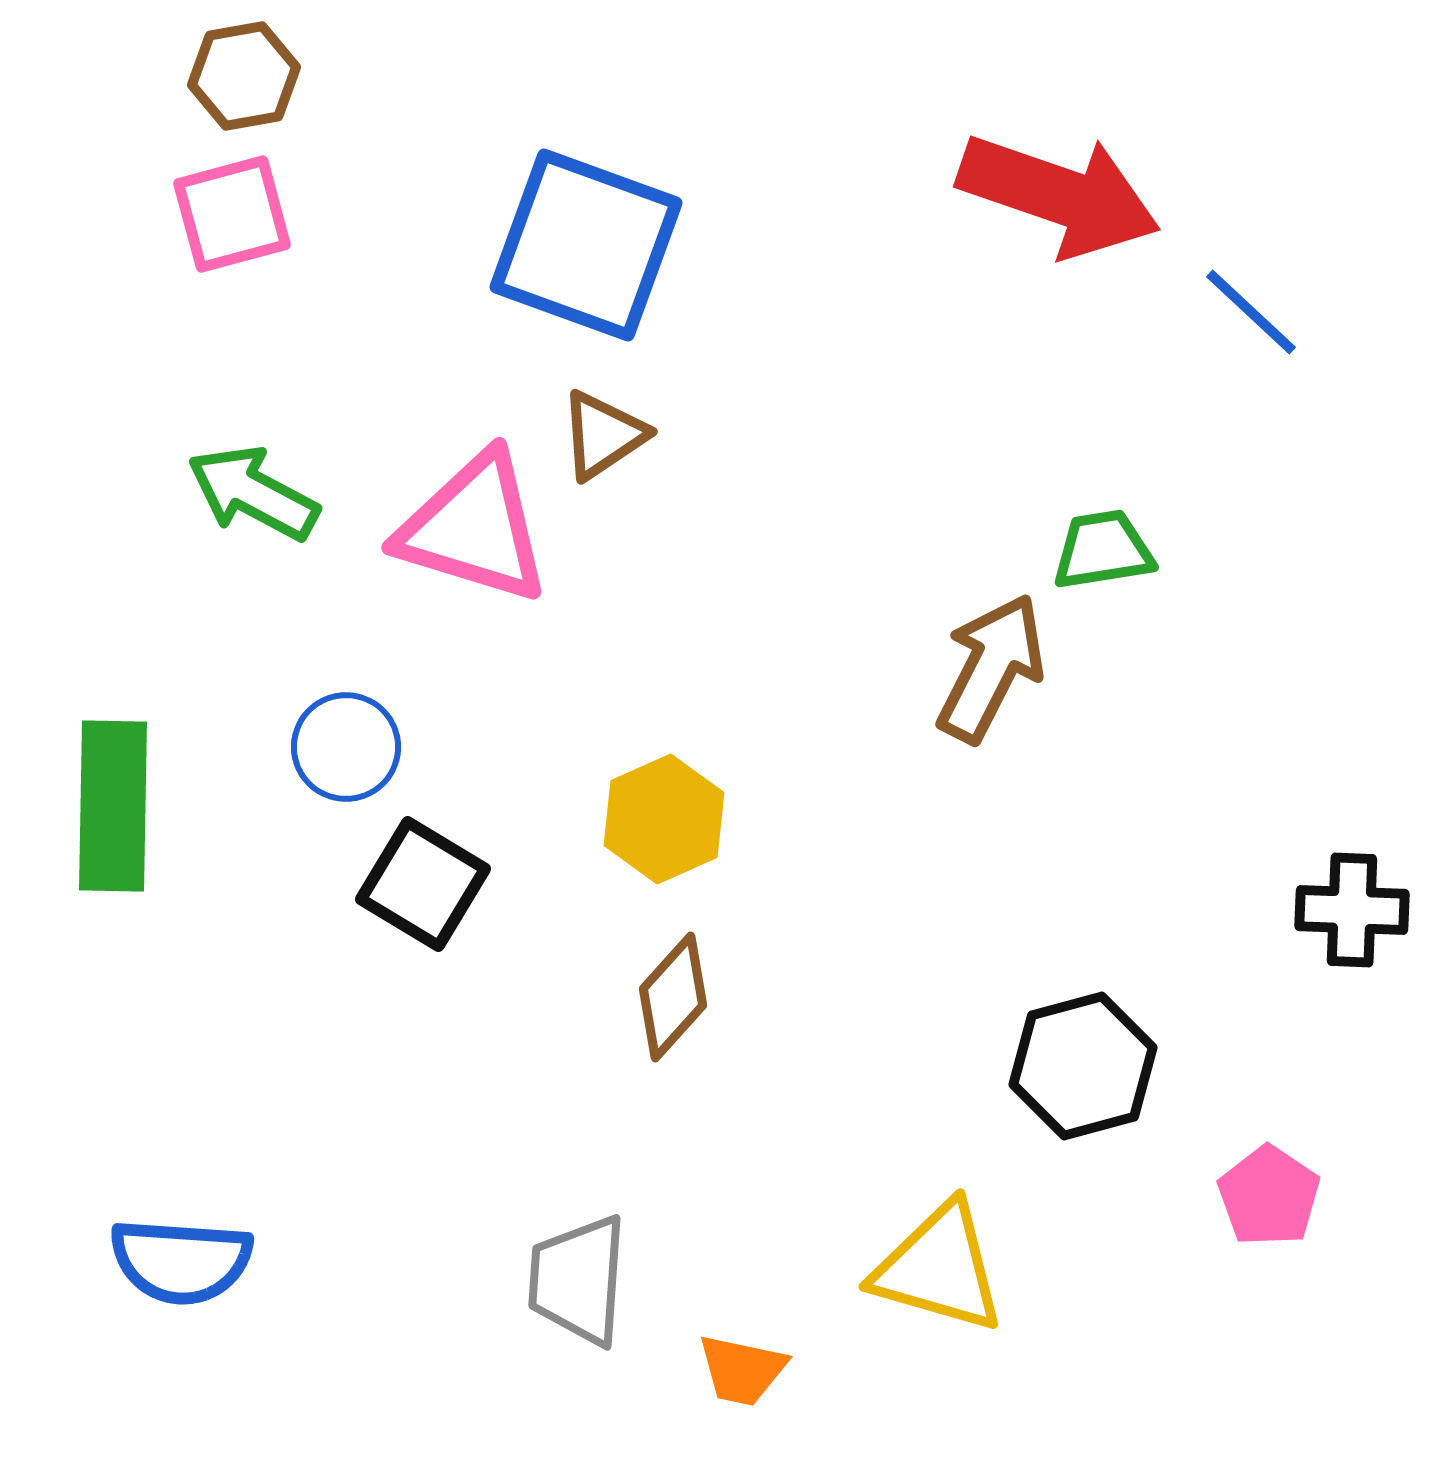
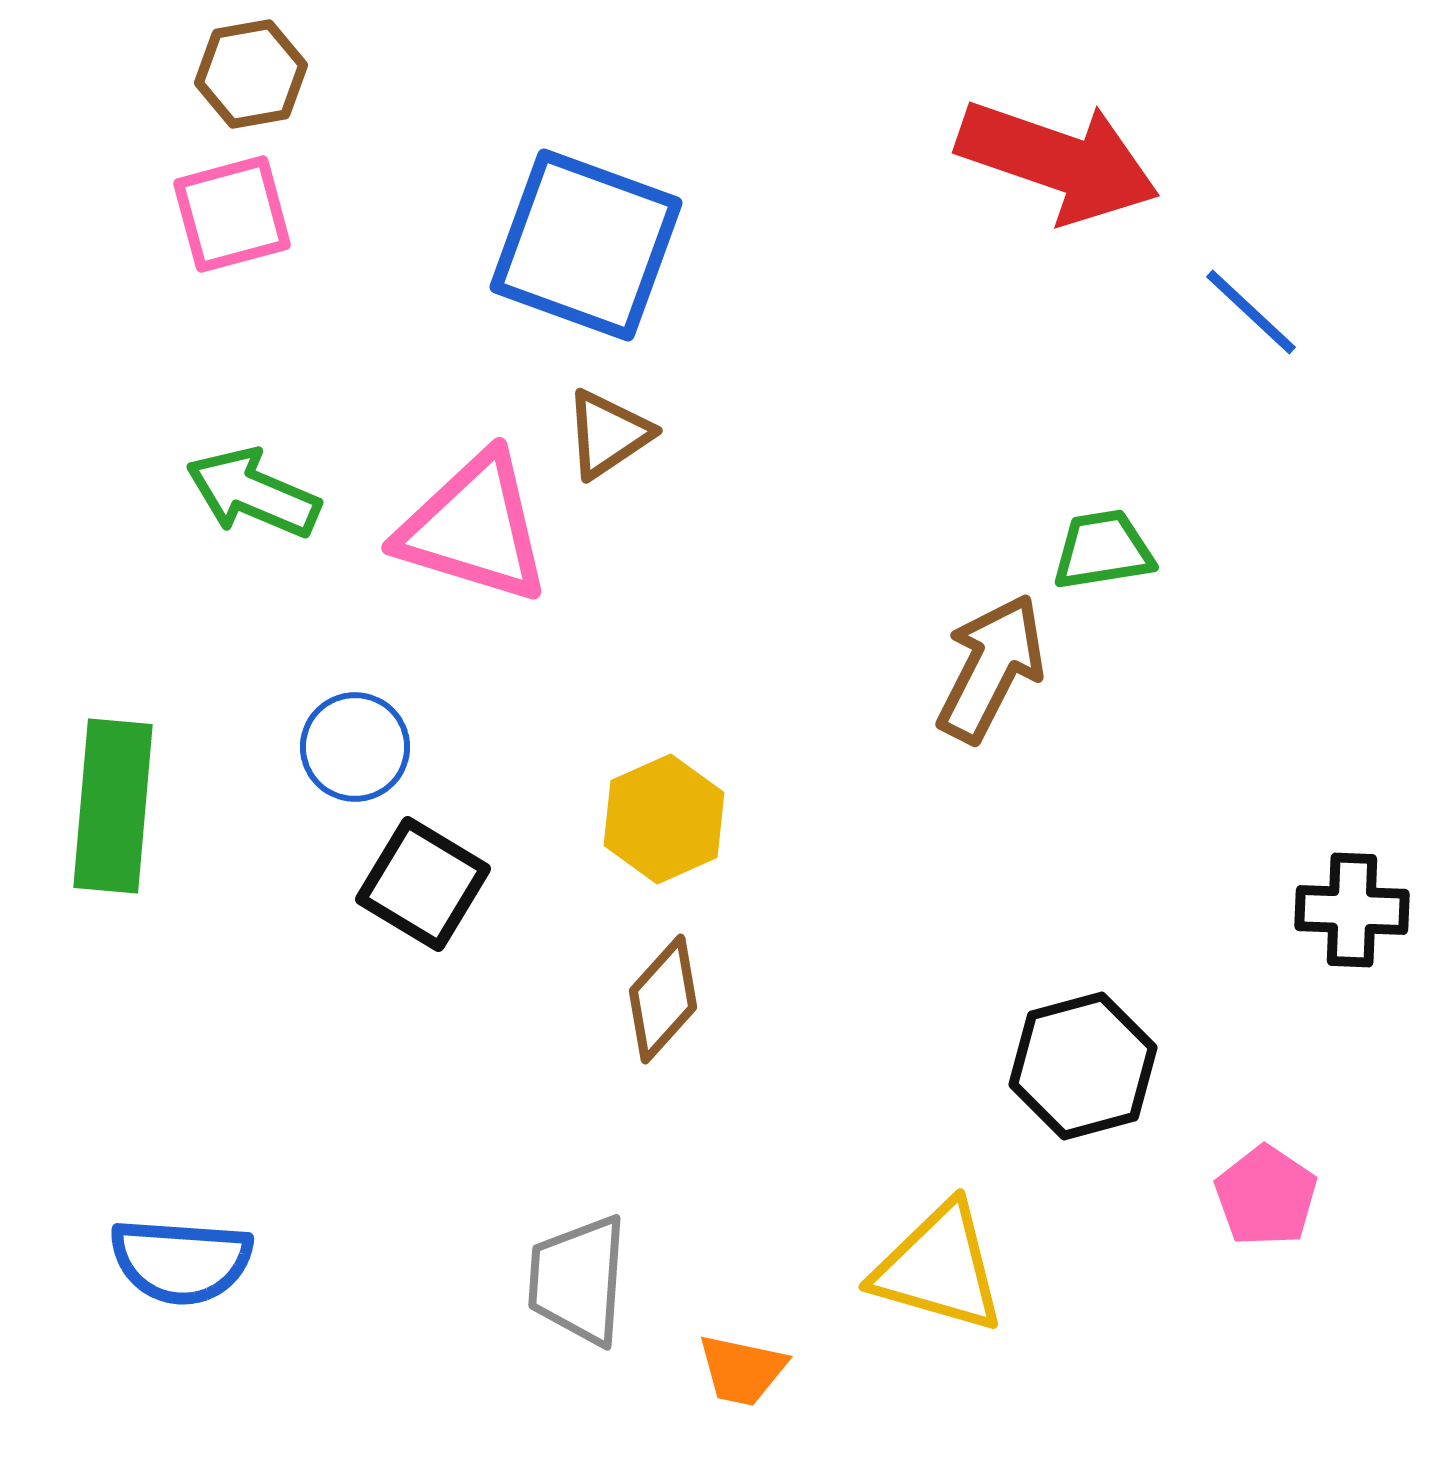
brown hexagon: moved 7 px right, 2 px up
red arrow: moved 1 px left, 34 px up
brown triangle: moved 5 px right, 1 px up
green arrow: rotated 5 degrees counterclockwise
blue circle: moved 9 px right
green rectangle: rotated 4 degrees clockwise
brown diamond: moved 10 px left, 2 px down
pink pentagon: moved 3 px left
